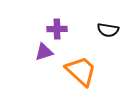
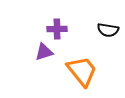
orange trapezoid: moved 1 px right; rotated 8 degrees clockwise
